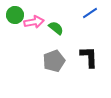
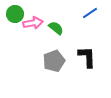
green circle: moved 1 px up
pink arrow: moved 1 px left, 1 px down
black L-shape: moved 2 px left
